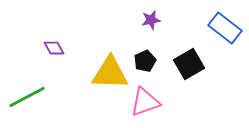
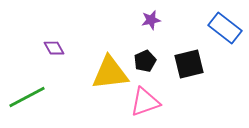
black square: rotated 16 degrees clockwise
yellow triangle: rotated 9 degrees counterclockwise
